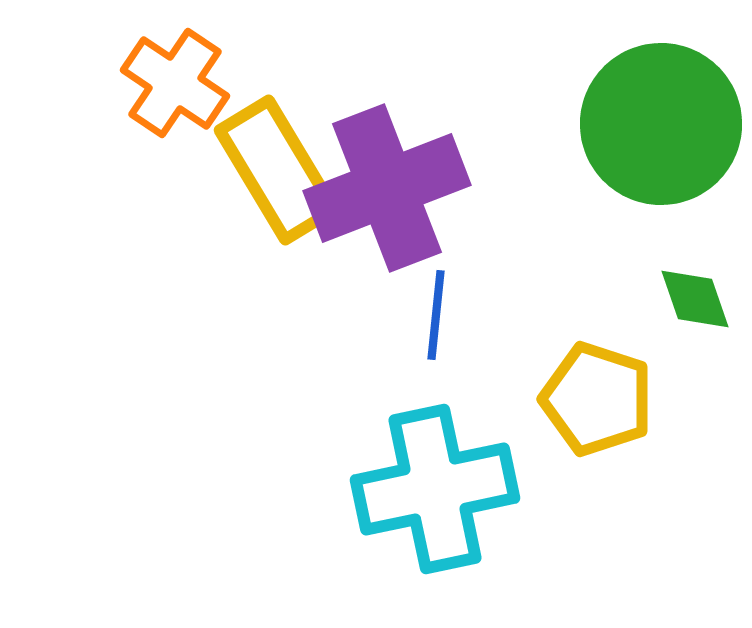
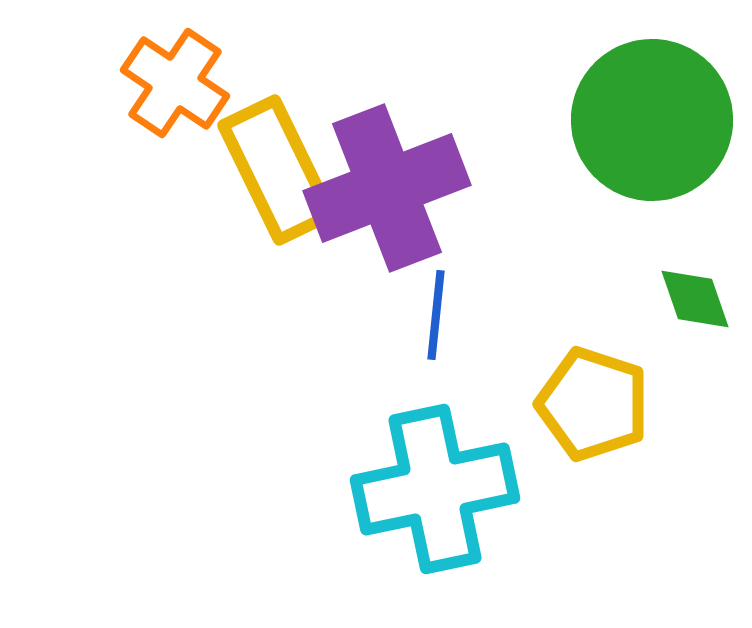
green circle: moved 9 px left, 4 px up
yellow rectangle: rotated 5 degrees clockwise
yellow pentagon: moved 4 px left, 5 px down
